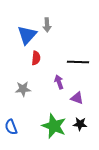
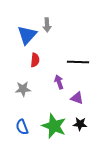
red semicircle: moved 1 px left, 2 px down
blue semicircle: moved 11 px right
